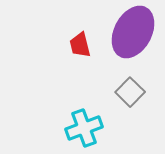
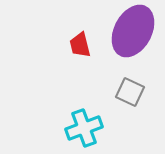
purple ellipse: moved 1 px up
gray square: rotated 20 degrees counterclockwise
